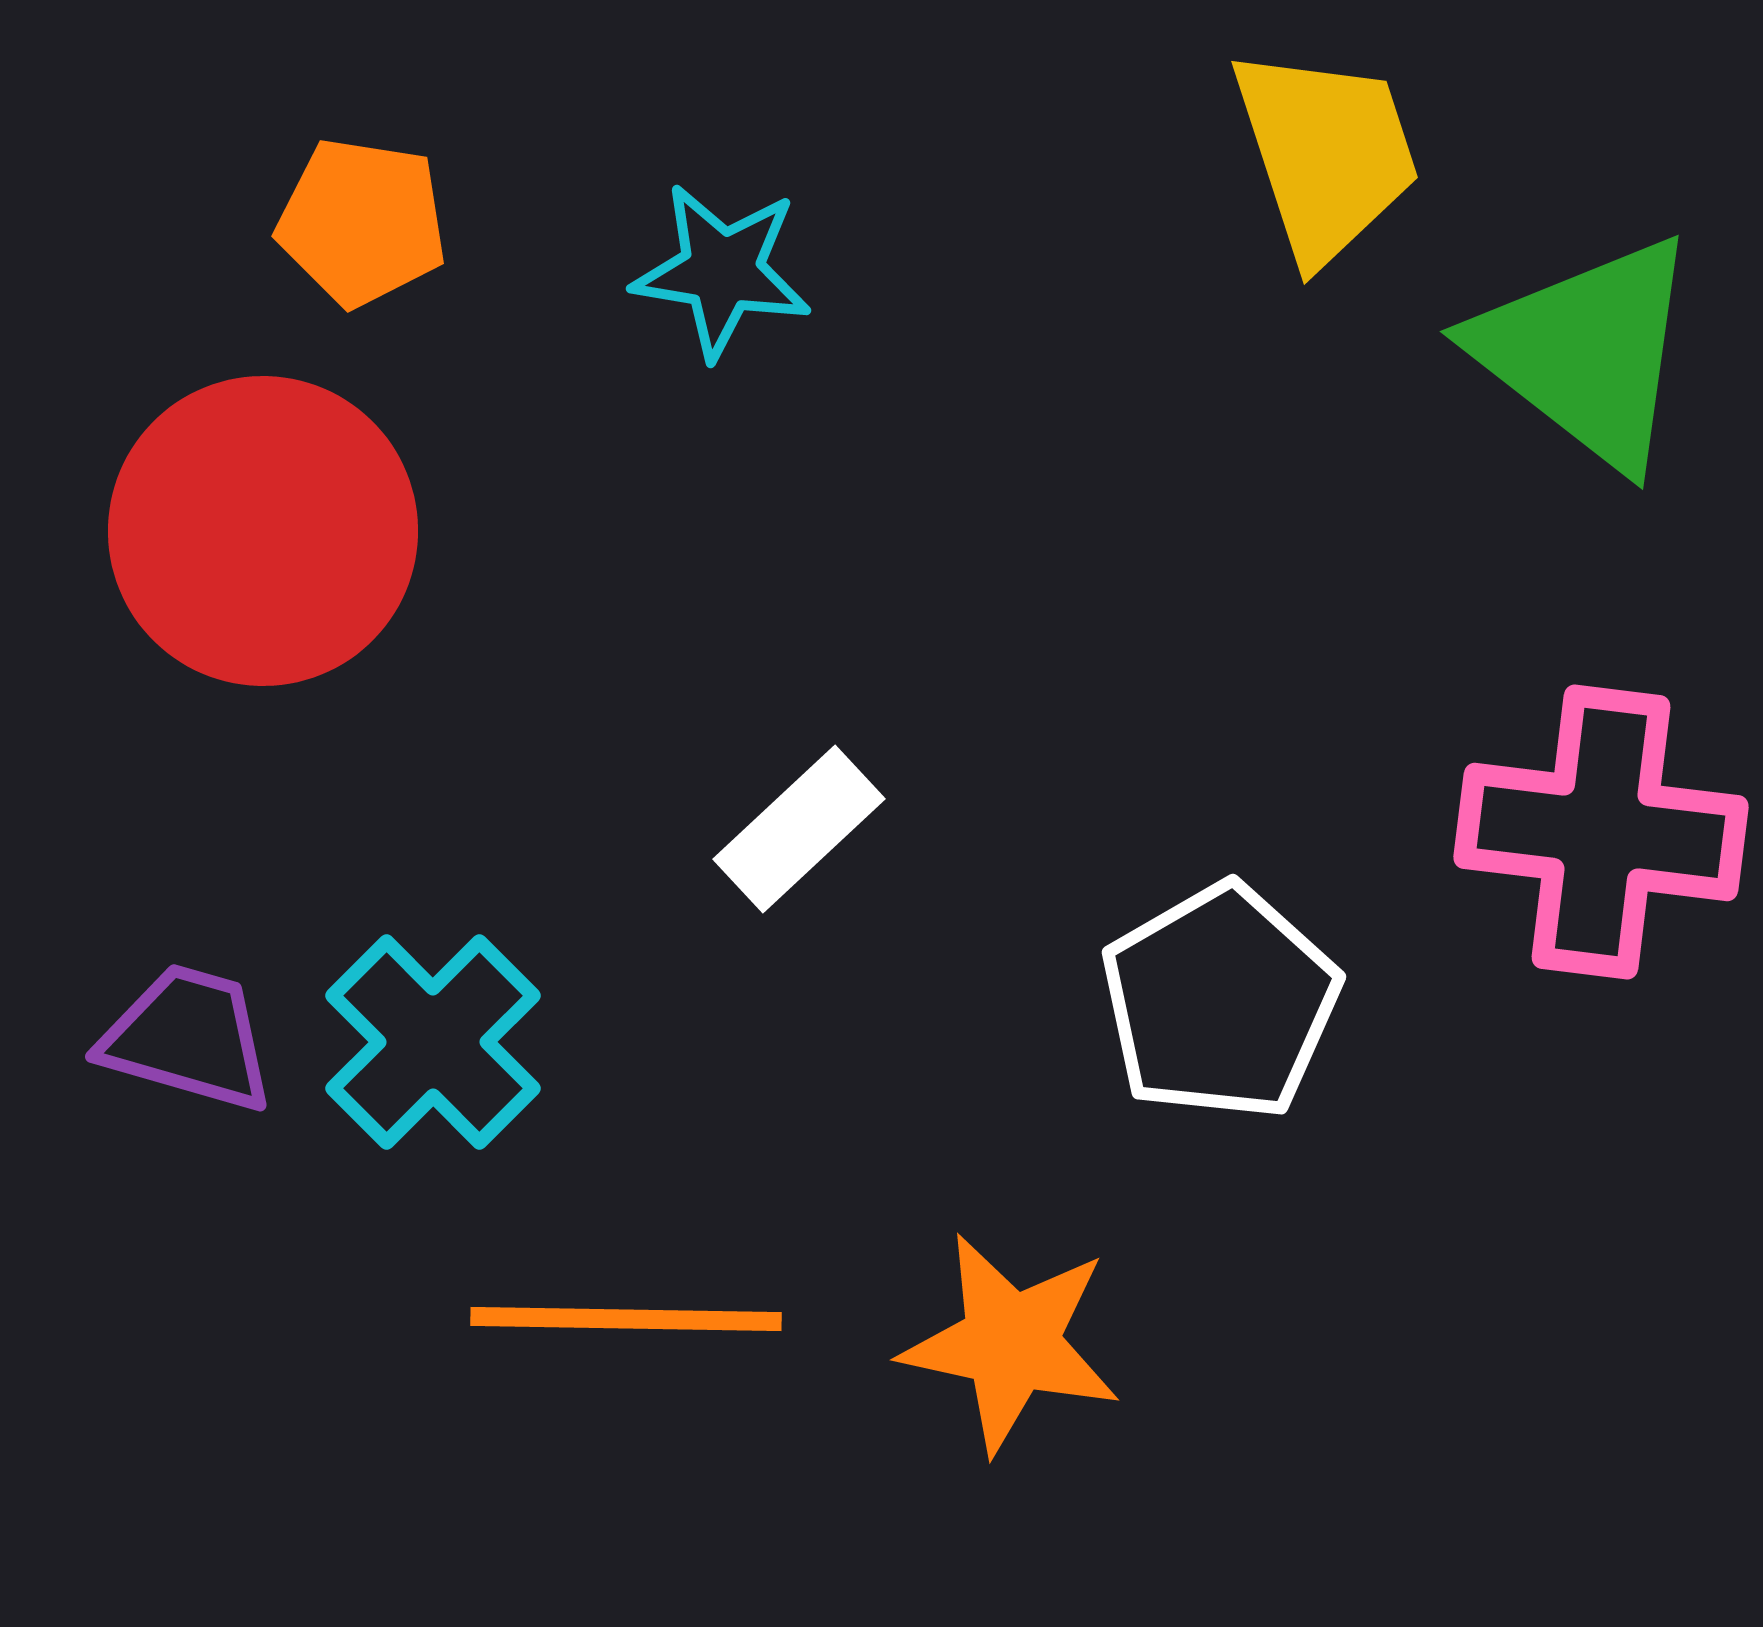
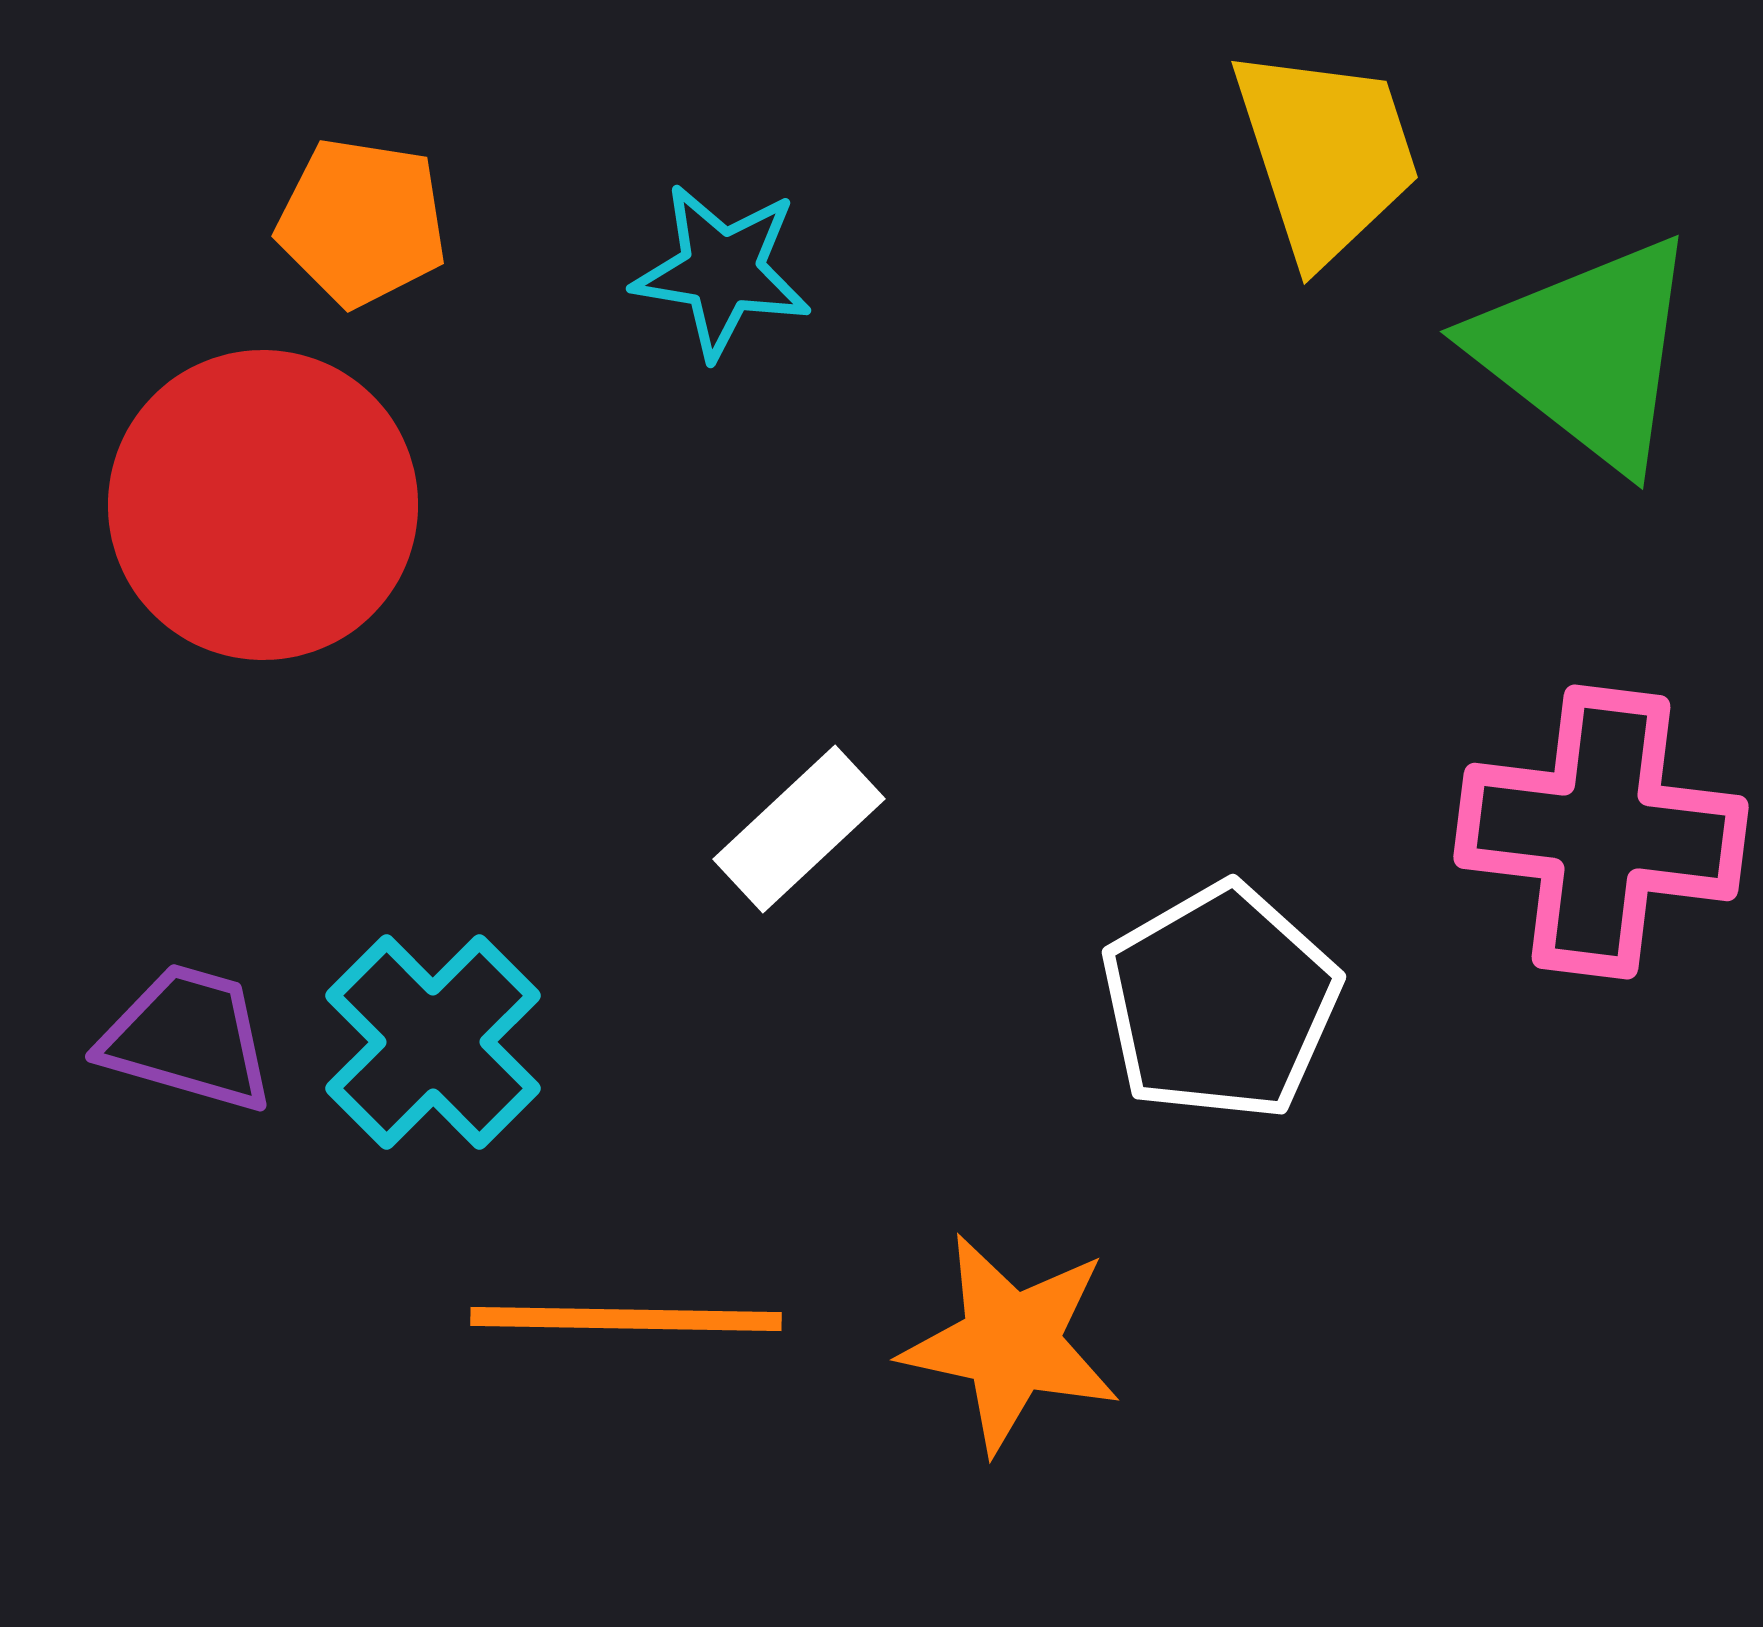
red circle: moved 26 px up
